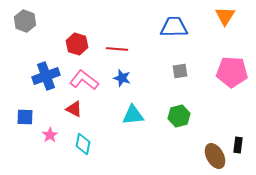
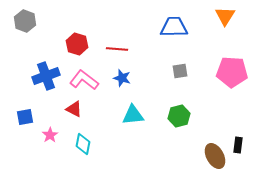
blue square: rotated 12 degrees counterclockwise
